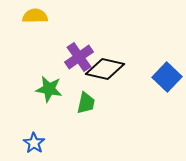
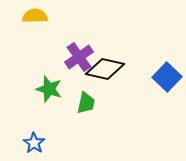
green star: rotated 8 degrees clockwise
